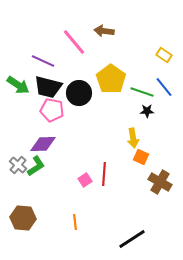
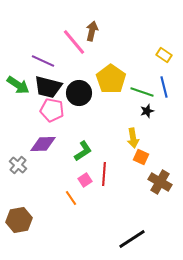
brown arrow: moved 12 px left; rotated 96 degrees clockwise
blue line: rotated 25 degrees clockwise
black star: rotated 16 degrees counterclockwise
green L-shape: moved 47 px right, 15 px up
brown hexagon: moved 4 px left, 2 px down; rotated 15 degrees counterclockwise
orange line: moved 4 px left, 24 px up; rotated 28 degrees counterclockwise
